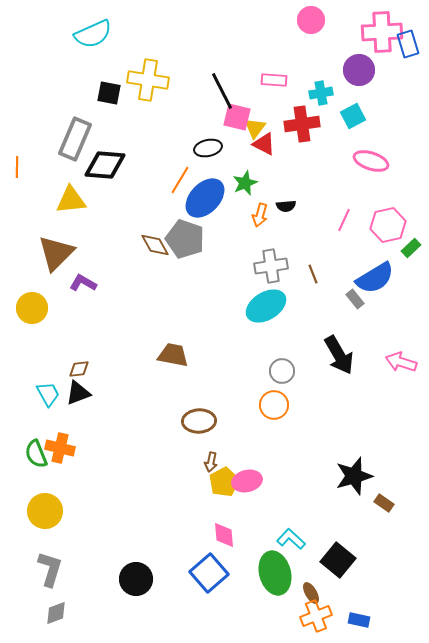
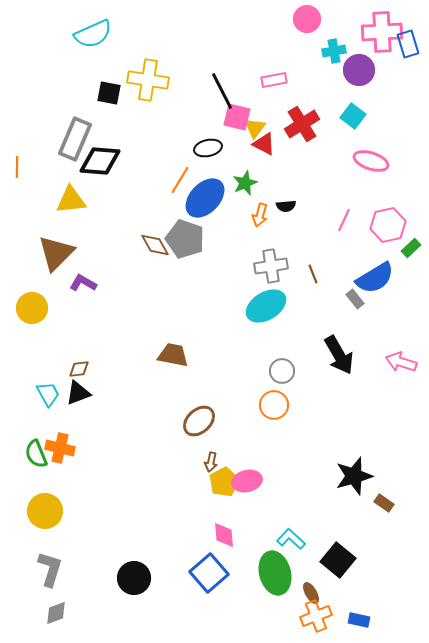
pink circle at (311, 20): moved 4 px left, 1 px up
pink rectangle at (274, 80): rotated 15 degrees counterclockwise
cyan cross at (321, 93): moved 13 px right, 42 px up
cyan square at (353, 116): rotated 25 degrees counterclockwise
red cross at (302, 124): rotated 24 degrees counterclockwise
black diamond at (105, 165): moved 5 px left, 4 px up
brown ellipse at (199, 421): rotated 40 degrees counterclockwise
black circle at (136, 579): moved 2 px left, 1 px up
